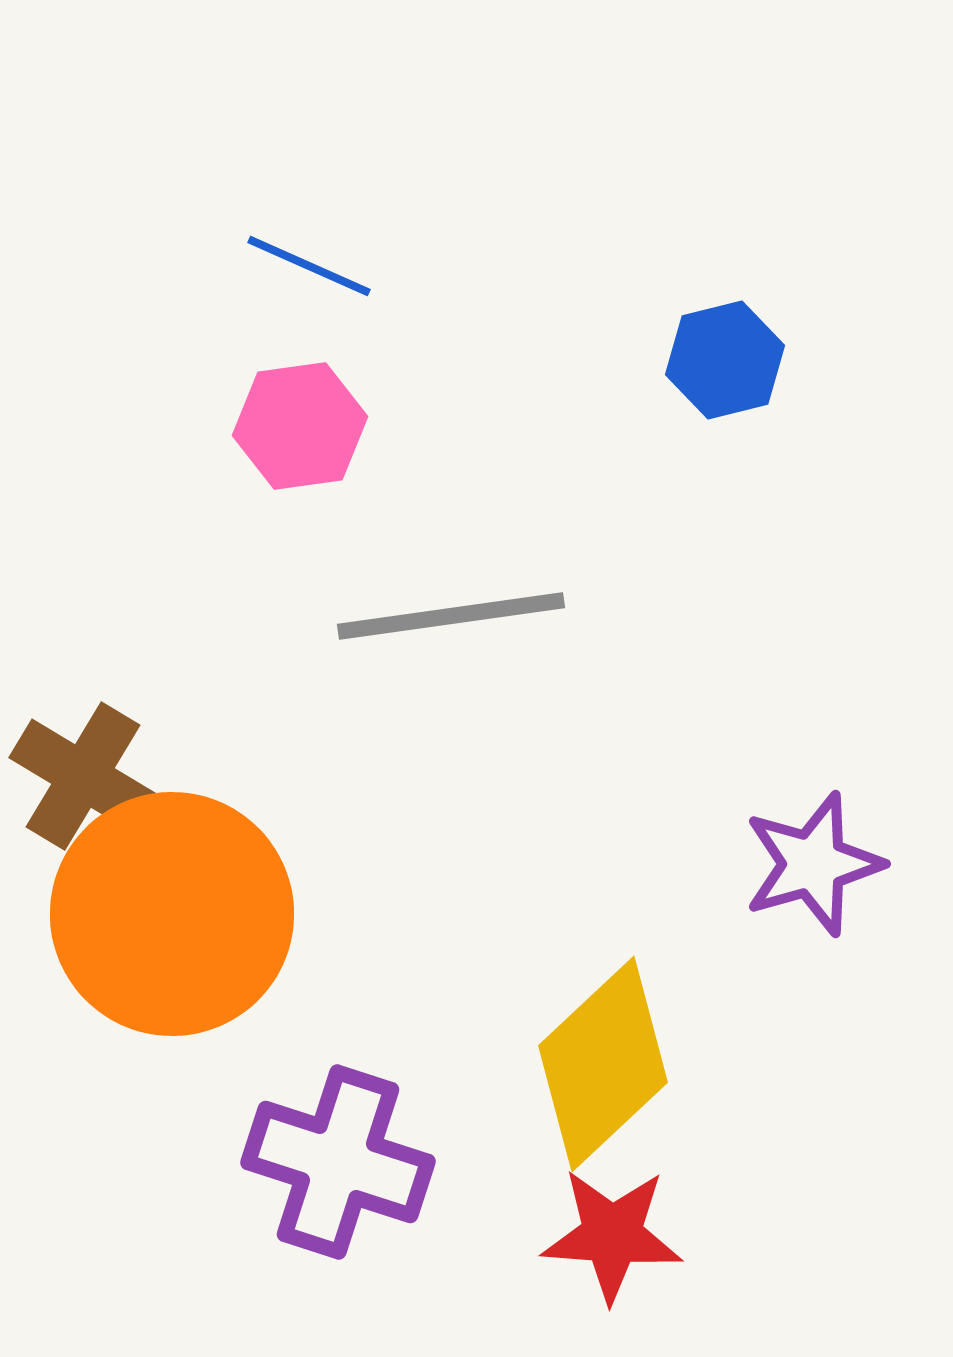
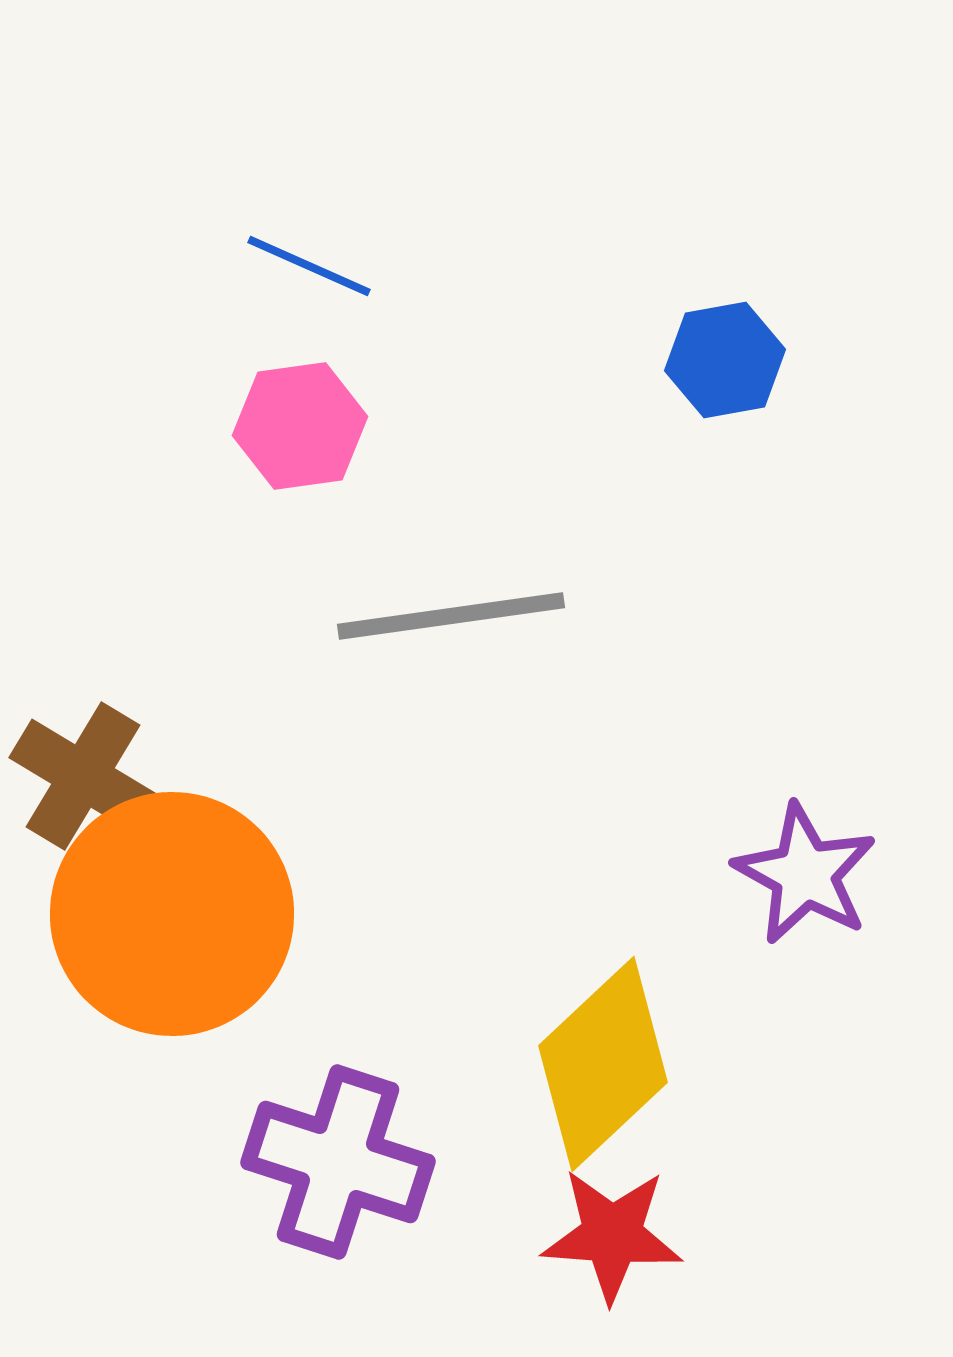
blue hexagon: rotated 4 degrees clockwise
purple star: moved 8 px left, 10 px down; rotated 27 degrees counterclockwise
